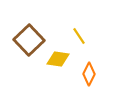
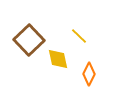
yellow line: rotated 12 degrees counterclockwise
yellow diamond: rotated 70 degrees clockwise
